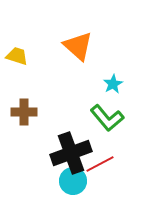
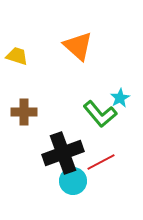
cyan star: moved 7 px right, 14 px down
green L-shape: moved 7 px left, 4 px up
black cross: moved 8 px left
red line: moved 1 px right, 2 px up
